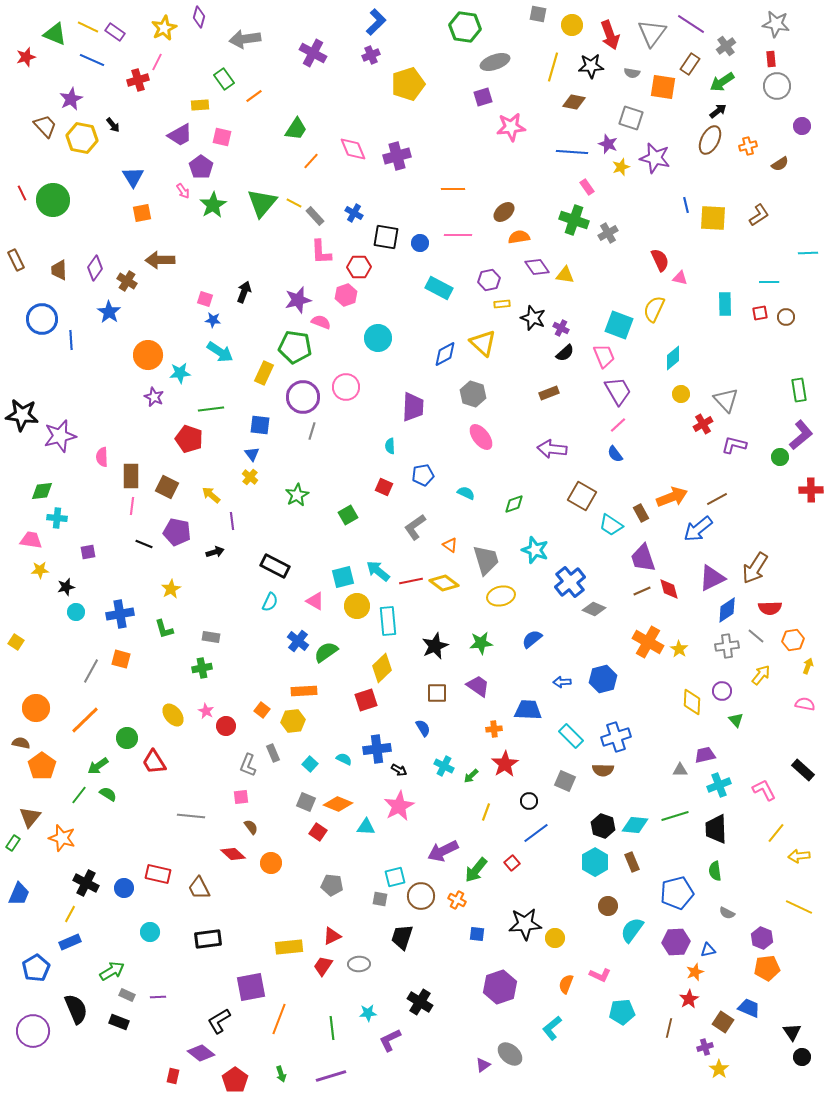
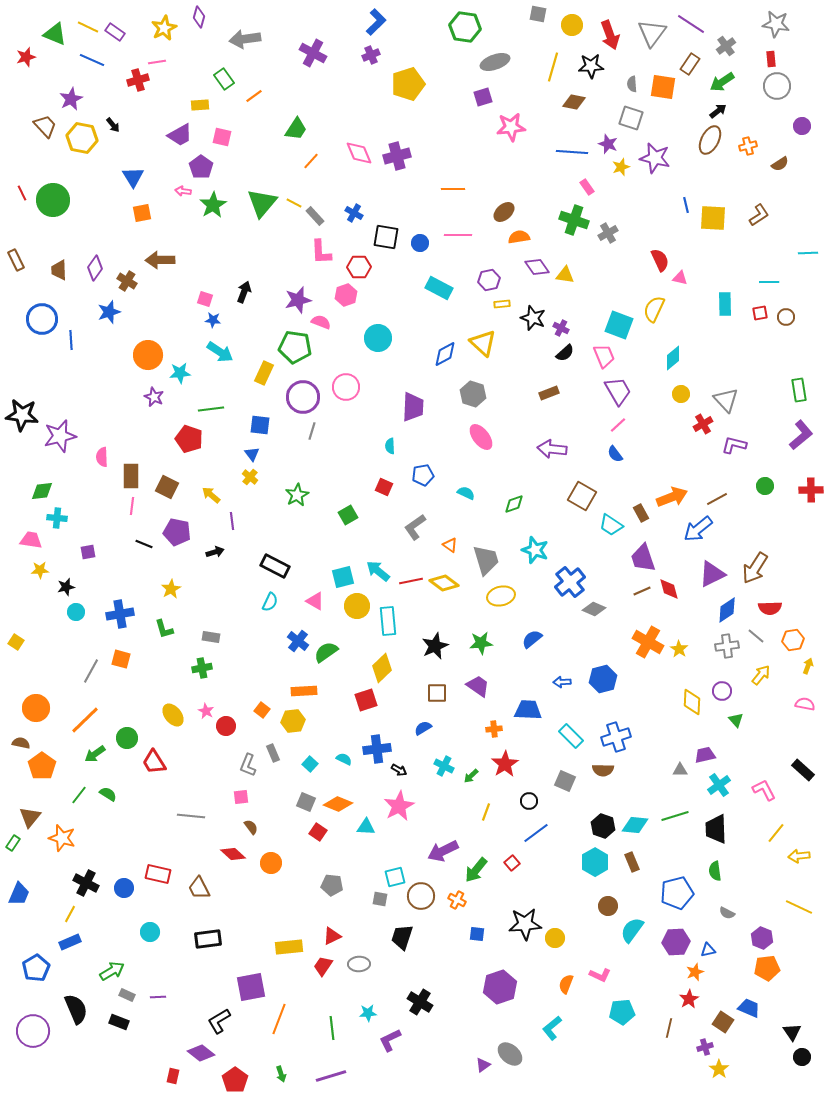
pink line at (157, 62): rotated 54 degrees clockwise
gray semicircle at (632, 73): moved 11 px down; rotated 77 degrees clockwise
pink diamond at (353, 149): moved 6 px right, 4 px down
pink arrow at (183, 191): rotated 133 degrees clockwise
blue star at (109, 312): rotated 20 degrees clockwise
green circle at (780, 457): moved 15 px left, 29 px down
purple triangle at (712, 578): moved 4 px up
blue semicircle at (423, 728): rotated 90 degrees counterclockwise
green arrow at (98, 766): moved 3 px left, 12 px up
cyan cross at (719, 785): rotated 15 degrees counterclockwise
